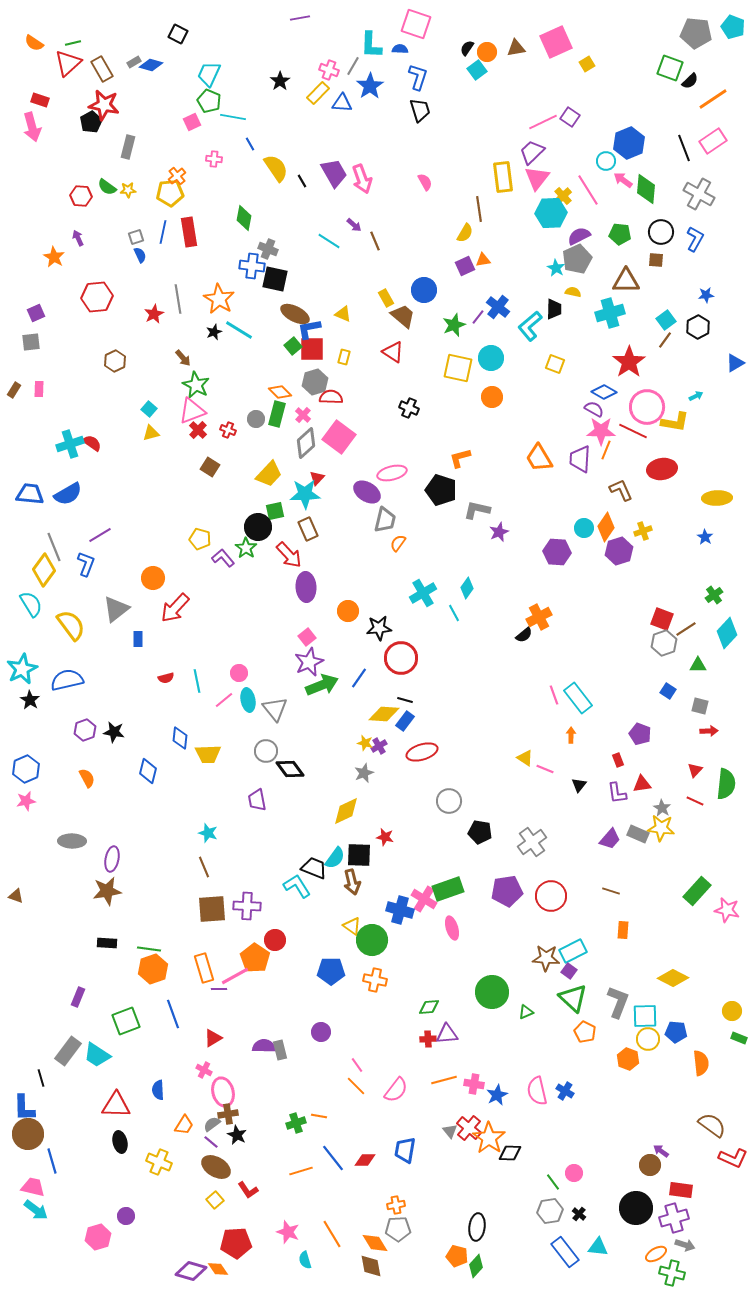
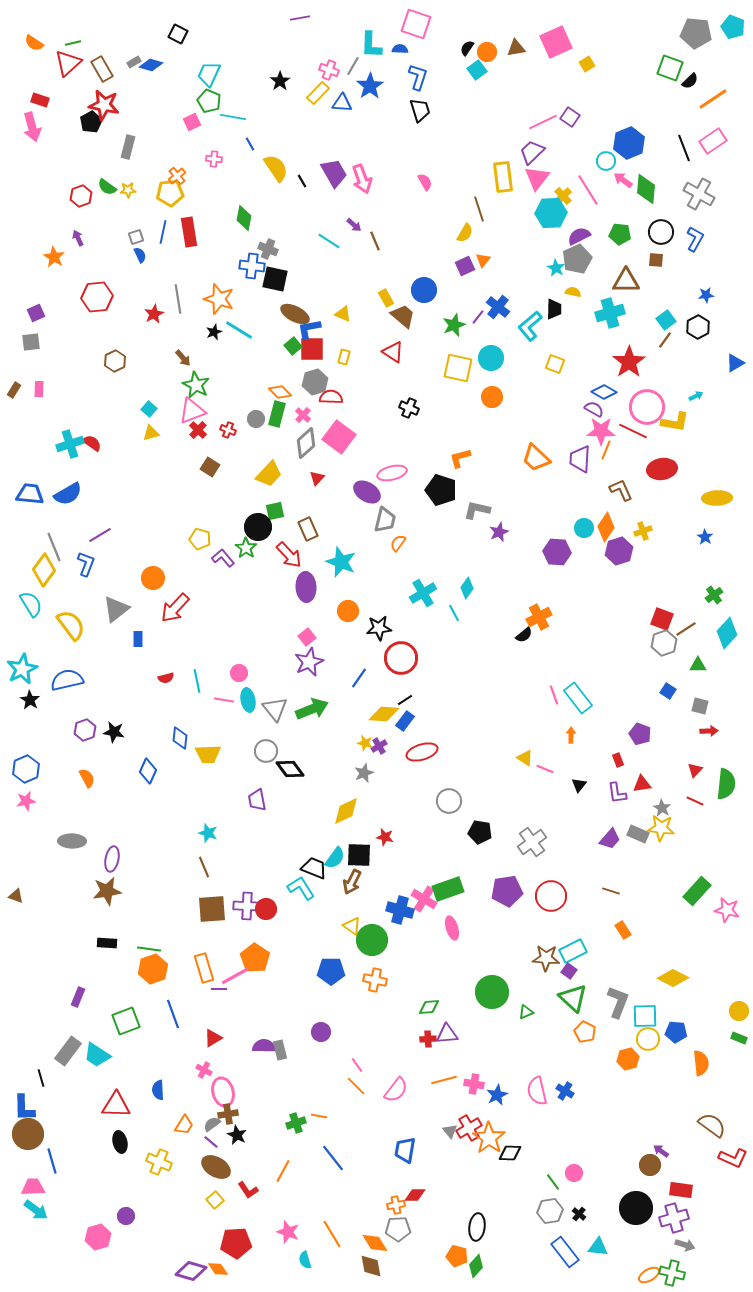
red hexagon at (81, 196): rotated 25 degrees counterclockwise
brown line at (479, 209): rotated 10 degrees counterclockwise
orange triangle at (483, 260): rotated 42 degrees counterclockwise
orange star at (219, 299): rotated 12 degrees counterclockwise
orange trapezoid at (539, 458): moved 3 px left; rotated 16 degrees counterclockwise
cyan star at (305, 494): moved 36 px right, 68 px down; rotated 24 degrees clockwise
green arrow at (322, 685): moved 10 px left, 24 px down
pink line at (224, 700): rotated 48 degrees clockwise
black line at (405, 700): rotated 49 degrees counterclockwise
blue diamond at (148, 771): rotated 10 degrees clockwise
brown arrow at (352, 882): rotated 40 degrees clockwise
cyan L-shape at (297, 886): moved 4 px right, 2 px down
orange rectangle at (623, 930): rotated 36 degrees counterclockwise
red circle at (275, 940): moved 9 px left, 31 px up
yellow circle at (732, 1011): moved 7 px right
orange hexagon at (628, 1059): rotated 25 degrees clockwise
red cross at (469, 1128): rotated 20 degrees clockwise
red diamond at (365, 1160): moved 50 px right, 35 px down
orange line at (301, 1171): moved 18 px left; rotated 45 degrees counterclockwise
pink trapezoid at (33, 1187): rotated 15 degrees counterclockwise
orange ellipse at (656, 1254): moved 7 px left, 21 px down
